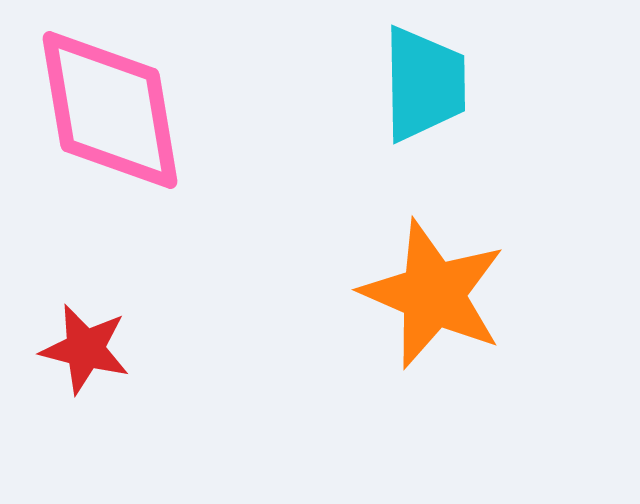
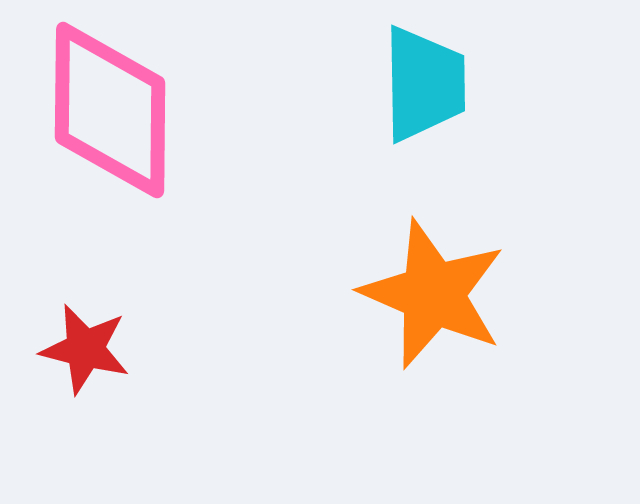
pink diamond: rotated 10 degrees clockwise
